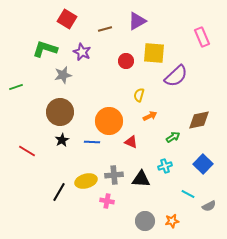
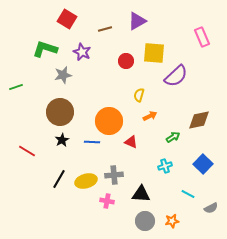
black triangle: moved 15 px down
black line: moved 13 px up
gray semicircle: moved 2 px right, 2 px down
